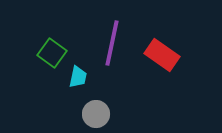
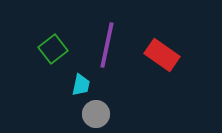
purple line: moved 5 px left, 2 px down
green square: moved 1 px right, 4 px up; rotated 16 degrees clockwise
cyan trapezoid: moved 3 px right, 8 px down
